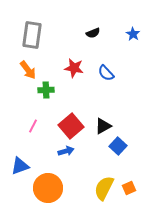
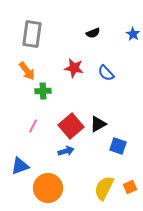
gray rectangle: moved 1 px up
orange arrow: moved 1 px left, 1 px down
green cross: moved 3 px left, 1 px down
black triangle: moved 5 px left, 2 px up
blue square: rotated 24 degrees counterclockwise
orange square: moved 1 px right, 1 px up
